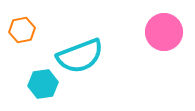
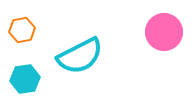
cyan semicircle: rotated 6 degrees counterclockwise
cyan hexagon: moved 18 px left, 5 px up
